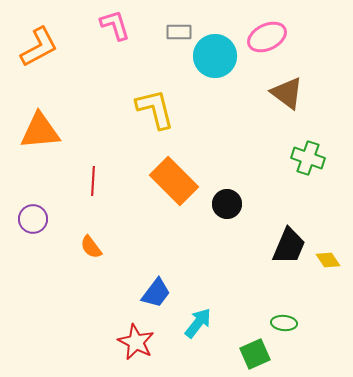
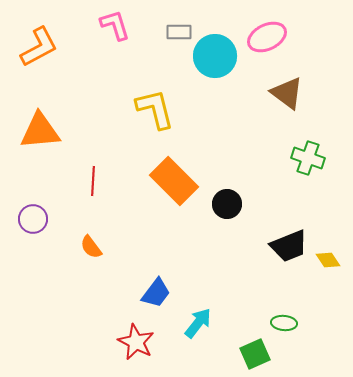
black trapezoid: rotated 45 degrees clockwise
